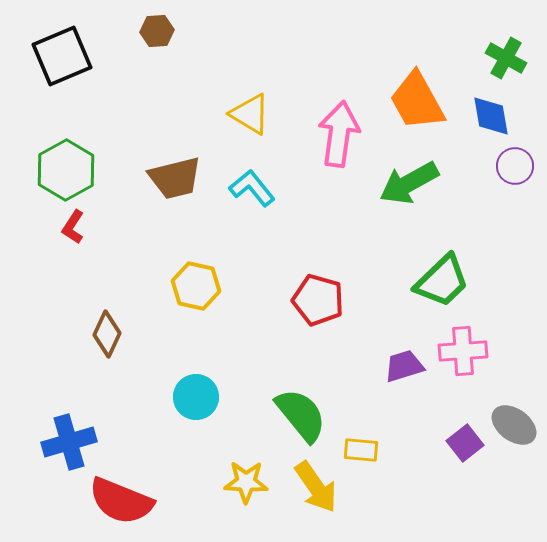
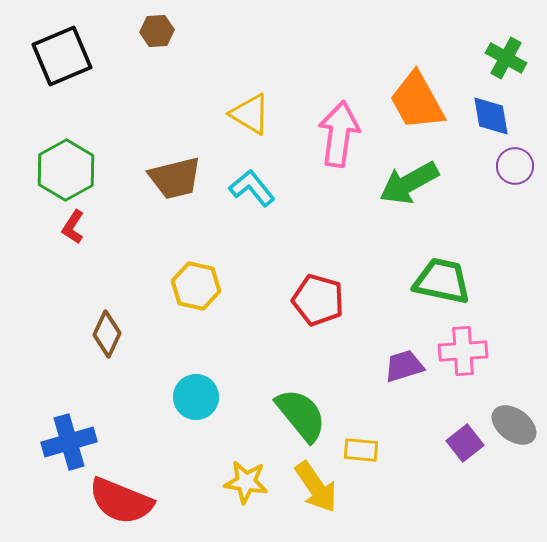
green trapezoid: rotated 124 degrees counterclockwise
yellow star: rotated 6 degrees clockwise
